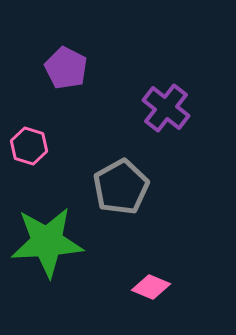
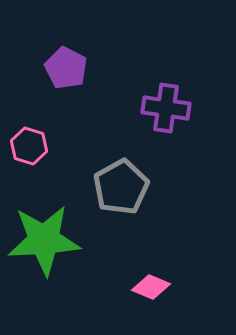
purple cross: rotated 30 degrees counterclockwise
green star: moved 3 px left, 2 px up
